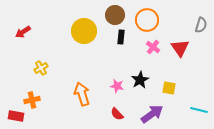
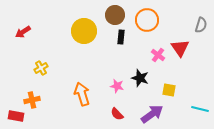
pink cross: moved 5 px right, 8 px down
black star: moved 2 px up; rotated 24 degrees counterclockwise
yellow square: moved 2 px down
cyan line: moved 1 px right, 1 px up
